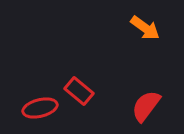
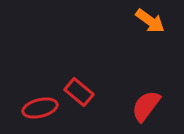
orange arrow: moved 5 px right, 7 px up
red rectangle: moved 1 px down
